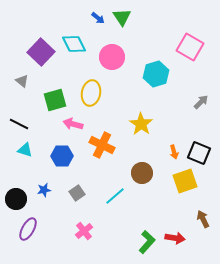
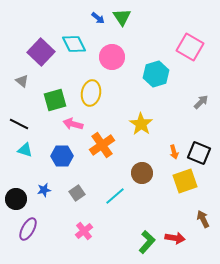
orange cross: rotated 30 degrees clockwise
